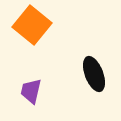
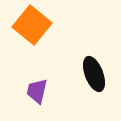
purple trapezoid: moved 6 px right
